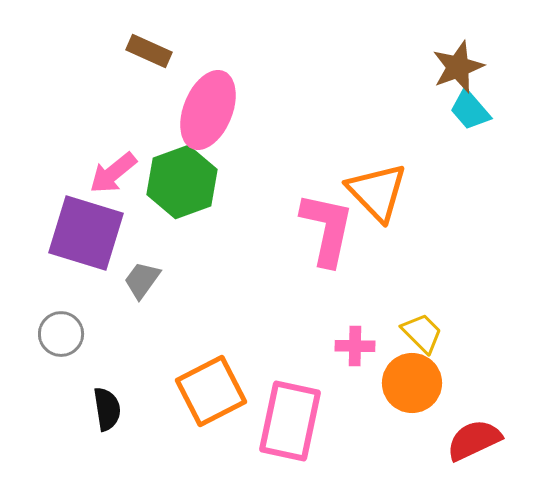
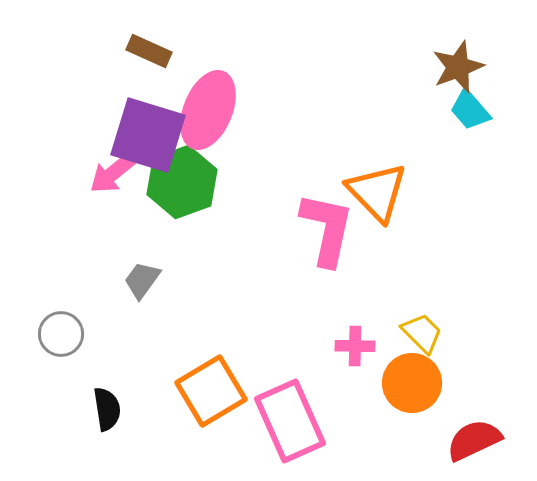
purple square: moved 62 px right, 98 px up
orange square: rotated 4 degrees counterclockwise
pink rectangle: rotated 36 degrees counterclockwise
